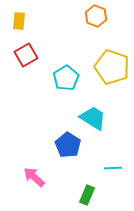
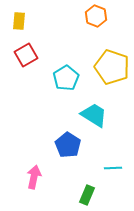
cyan trapezoid: moved 1 px right, 3 px up
pink arrow: rotated 60 degrees clockwise
